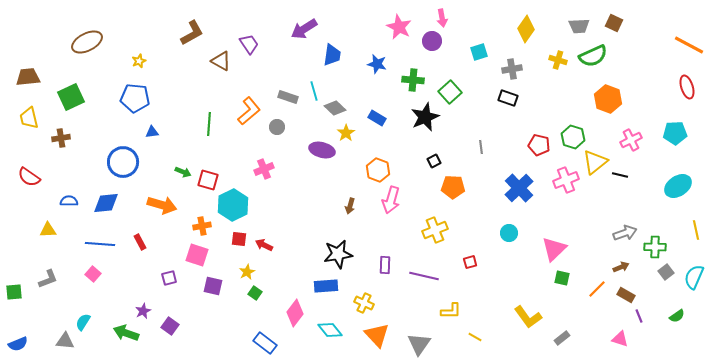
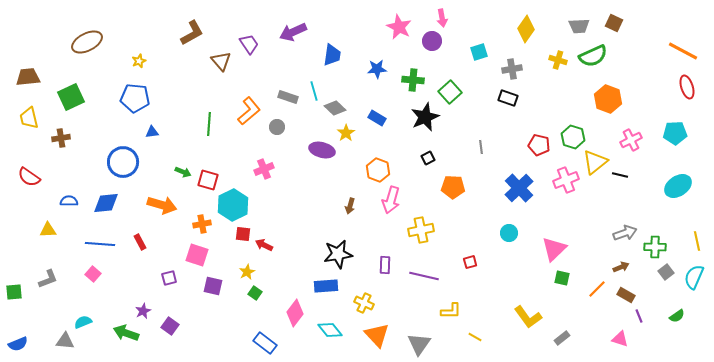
purple arrow at (304, 29): moved 11 px left, 3 px down; rotated 8 degrees clockwise
orange line at (689, 45): moved 6 px left, 6 px down
brown triangle at (221, 61): rotated 20 degrees clockwise
blue star at (377, 64): moved 5 px down; rotated 18 degrees counterclockwise
black square at (434, 161): moved 6 px left, 3 px up
orange cross at (202, 226): moved 2 px up
yellow cross at (435, 230): moved 14 px left; rotated 10 degrees clockwise
yellow line at (696, 230): moved 1 px right, 11 px down
red square at (239, 239): moved 4 px right, 5 px up
cyan semicircle at (83, 322): rotated 36 degrees clockwise
